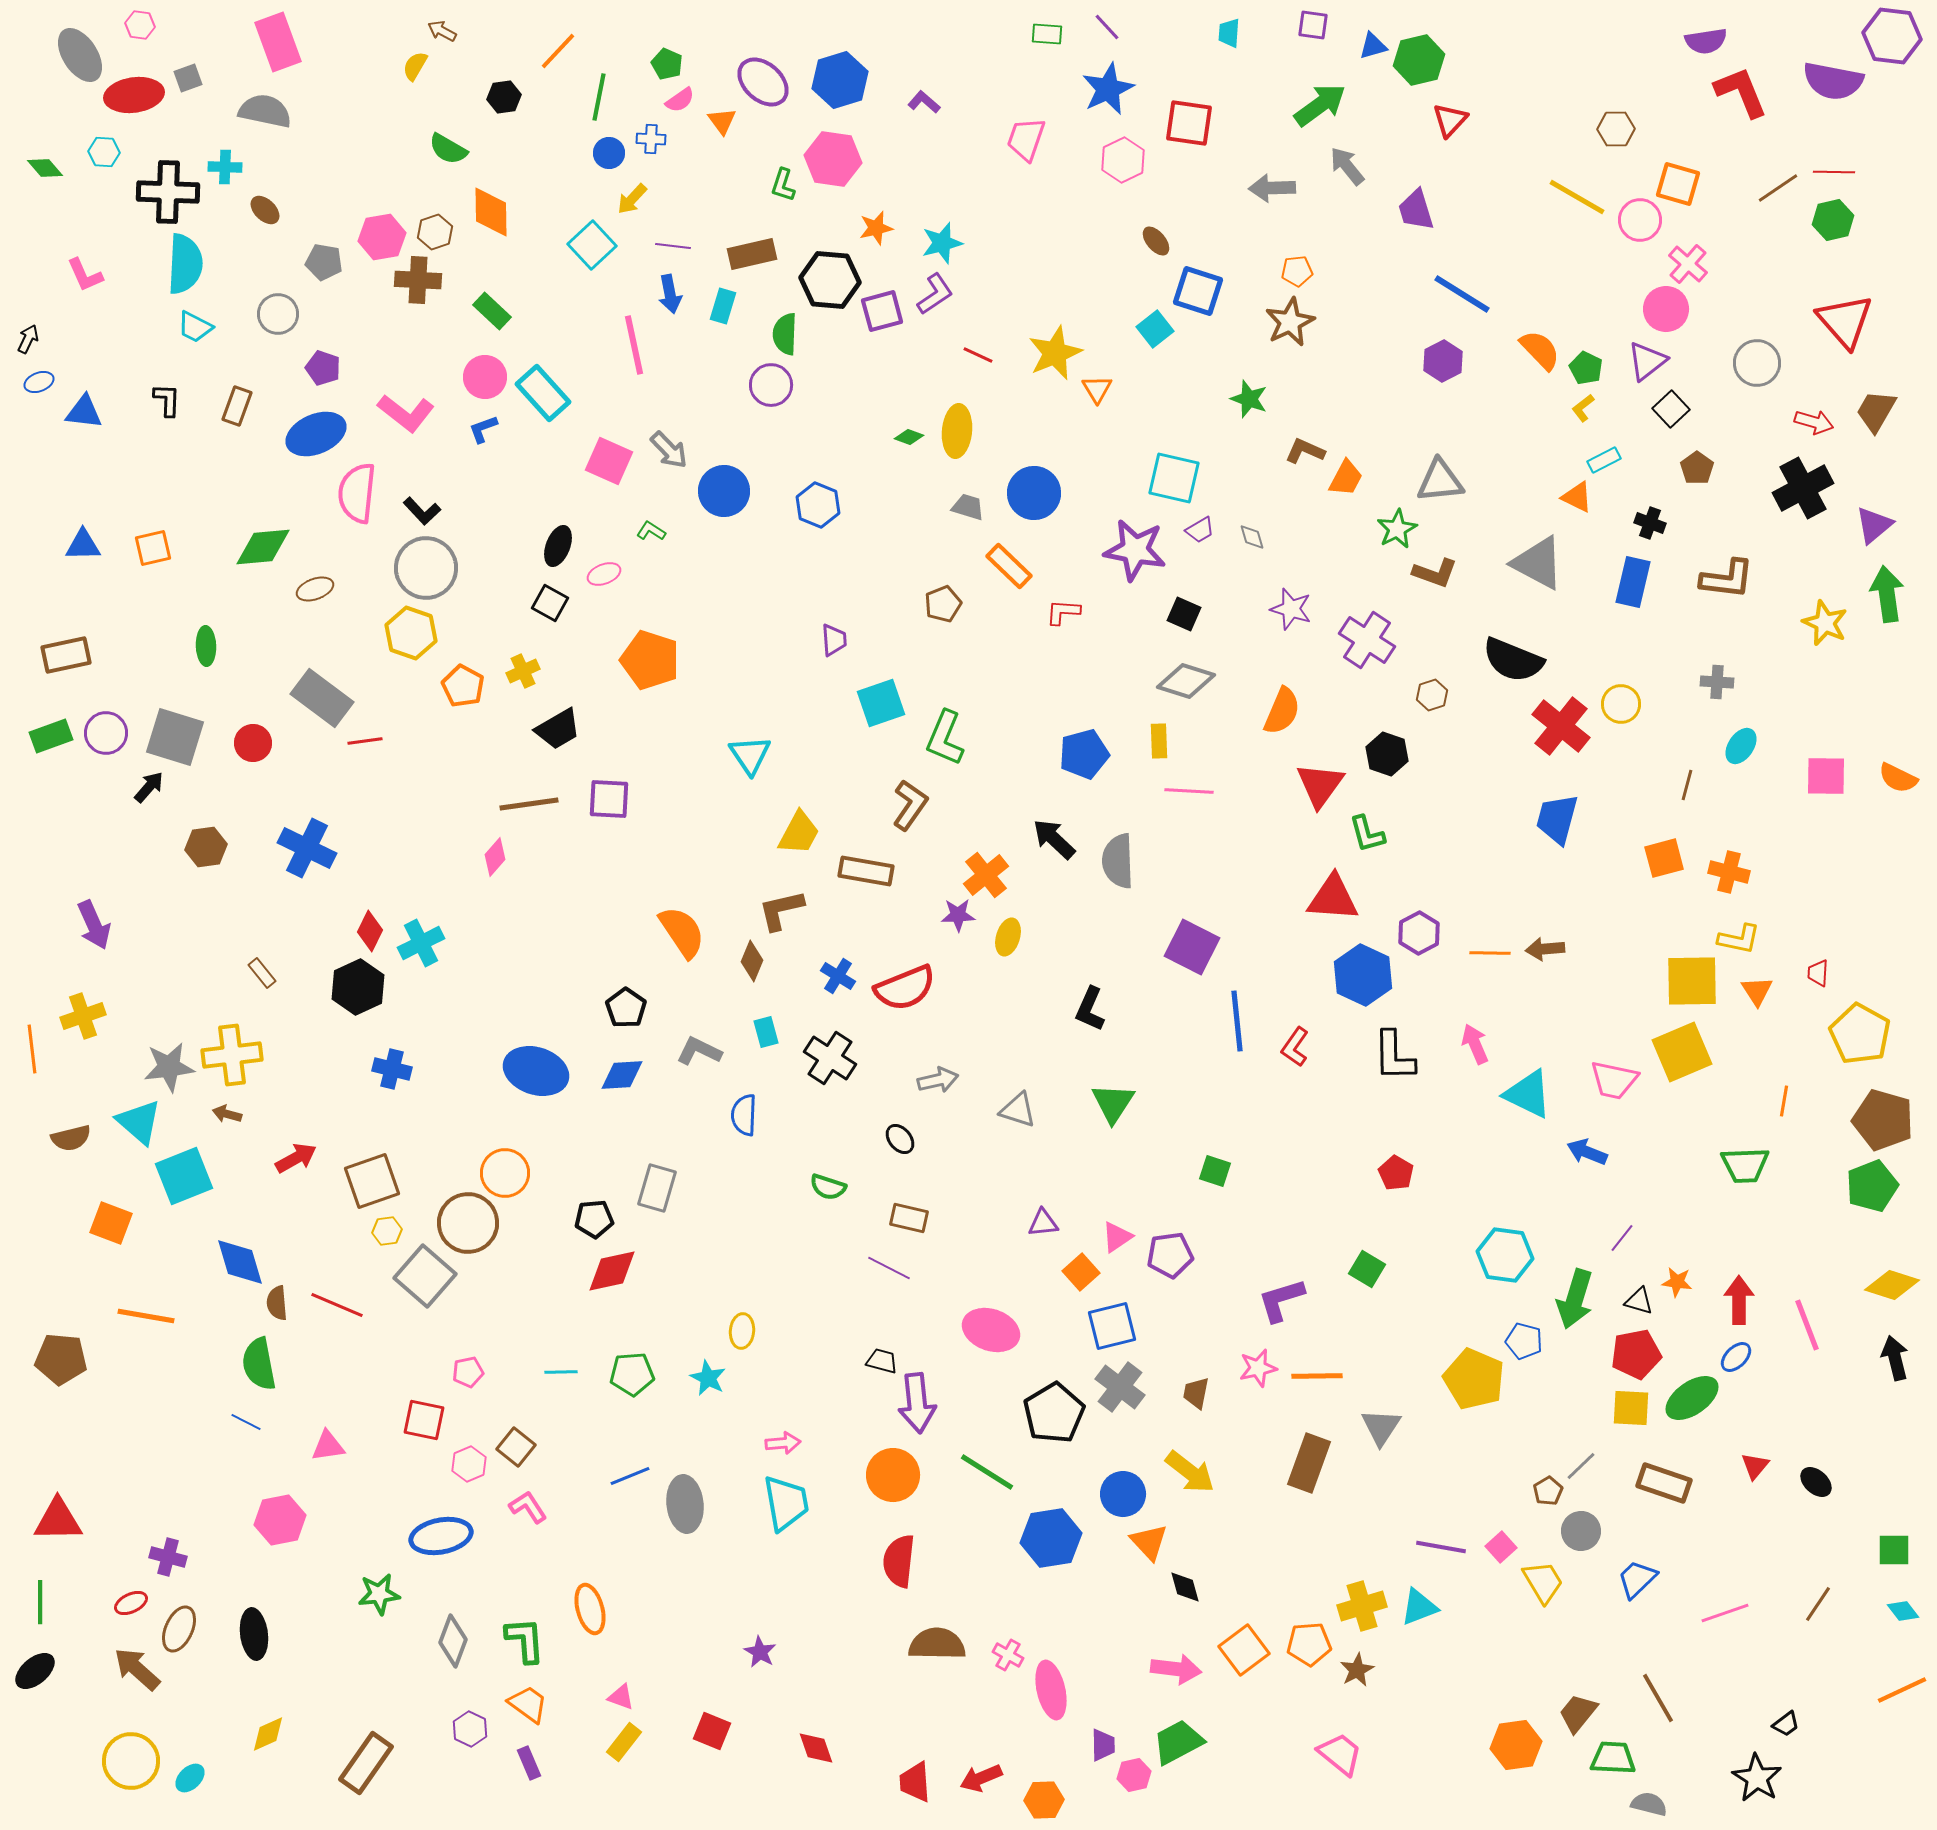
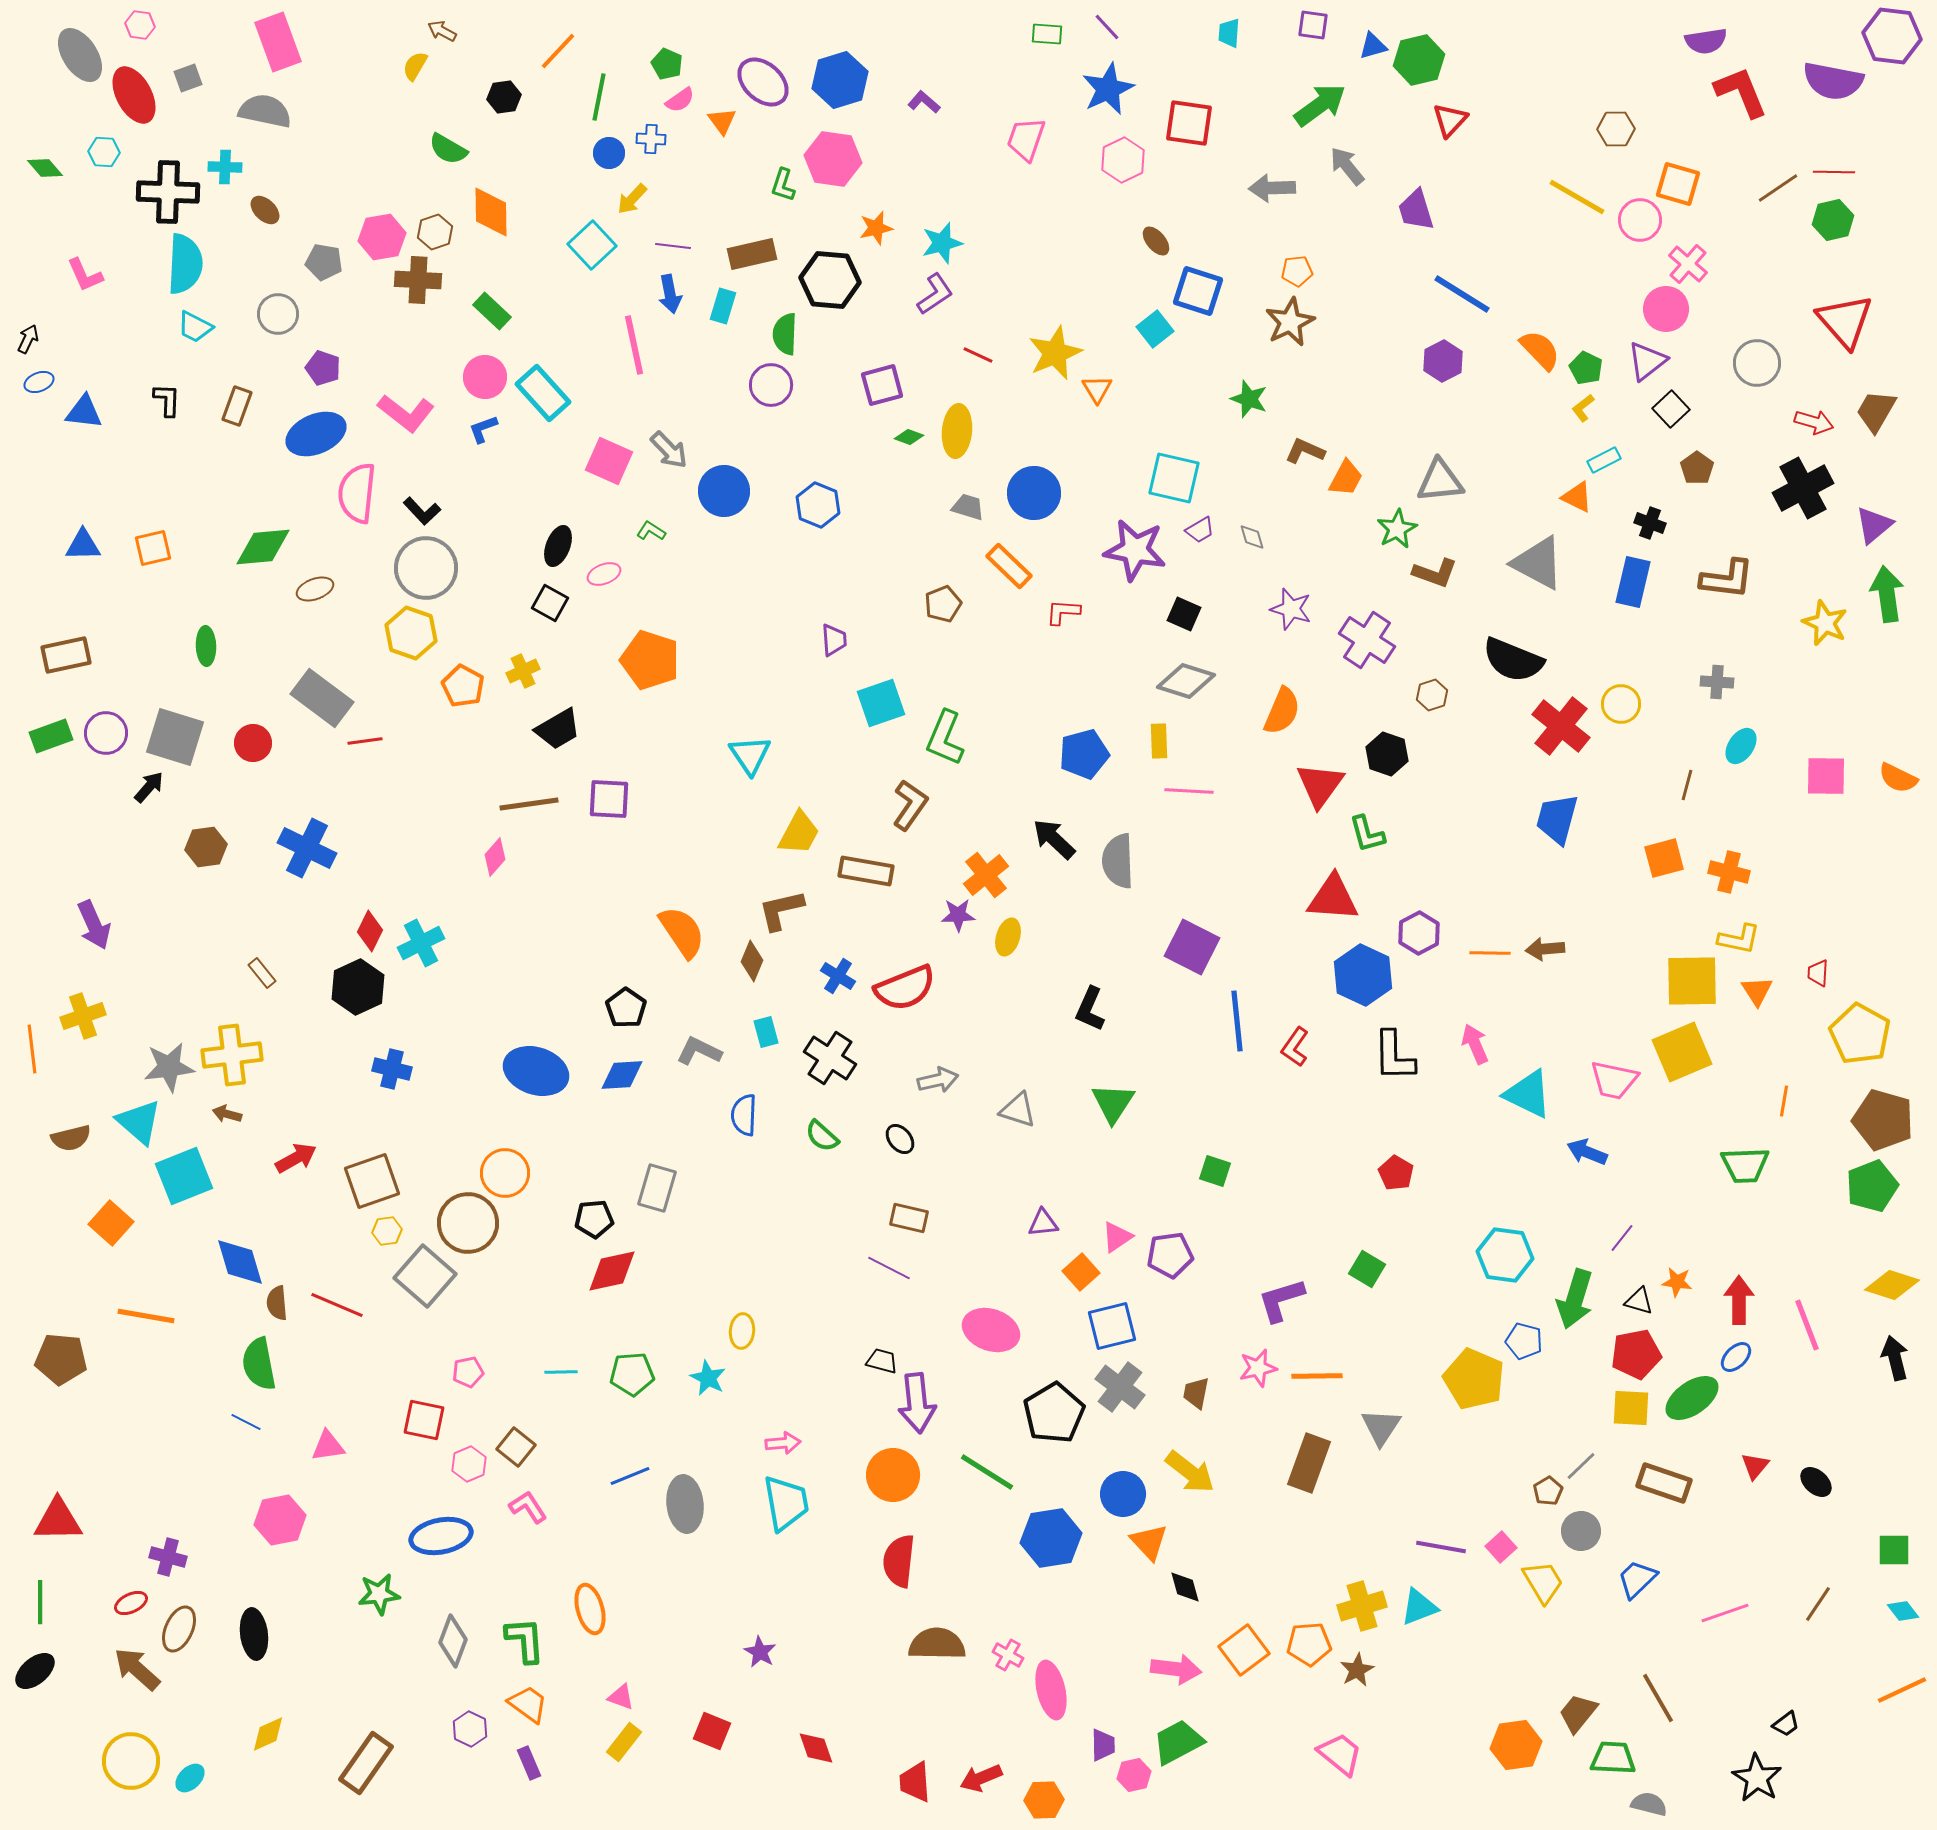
red ellipse at (134, 95): rotated 70 degrees clockwise
purple square at (882, 311): moved 74 px down
green semicircle at (828, 1187): moved 6 px left, 51 px up; rotated 24 degrees clockwise
orange square at (111, 1223): rotated 21 degrees clockwise
